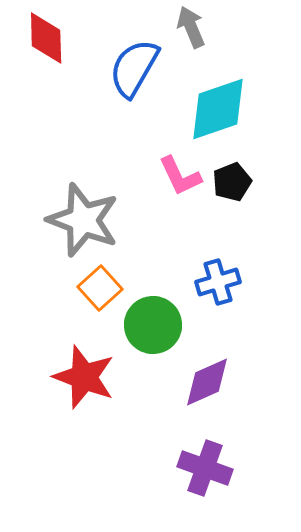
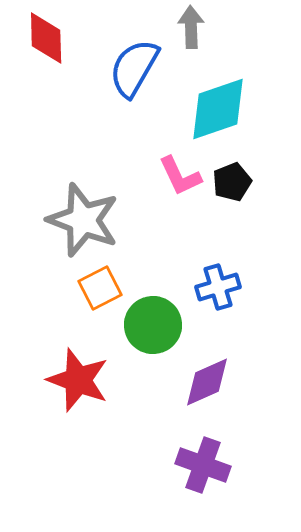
gray arrow: rotated 21 degrees clockwise
blue cross: moved 5 px down
orange square: rotated 15 degrees clockwise
red star: moved 6 px left, 3 px down
purple cross: moved 2 px left, 3 px up
